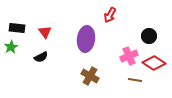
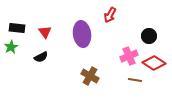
purple ellipse: moved 4 px left, 5 px up; rotated 15 degrees counterclockwise
